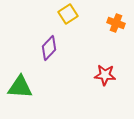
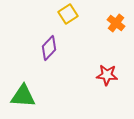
orange cross: rotated 18 degrees clockwise
red star: moved 2 px right
green triangle: moved 3 px right, 9 px down
